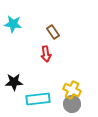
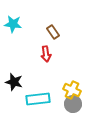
black star: rotated 18 degrees clockwise
gray circle: moved 1 px right
